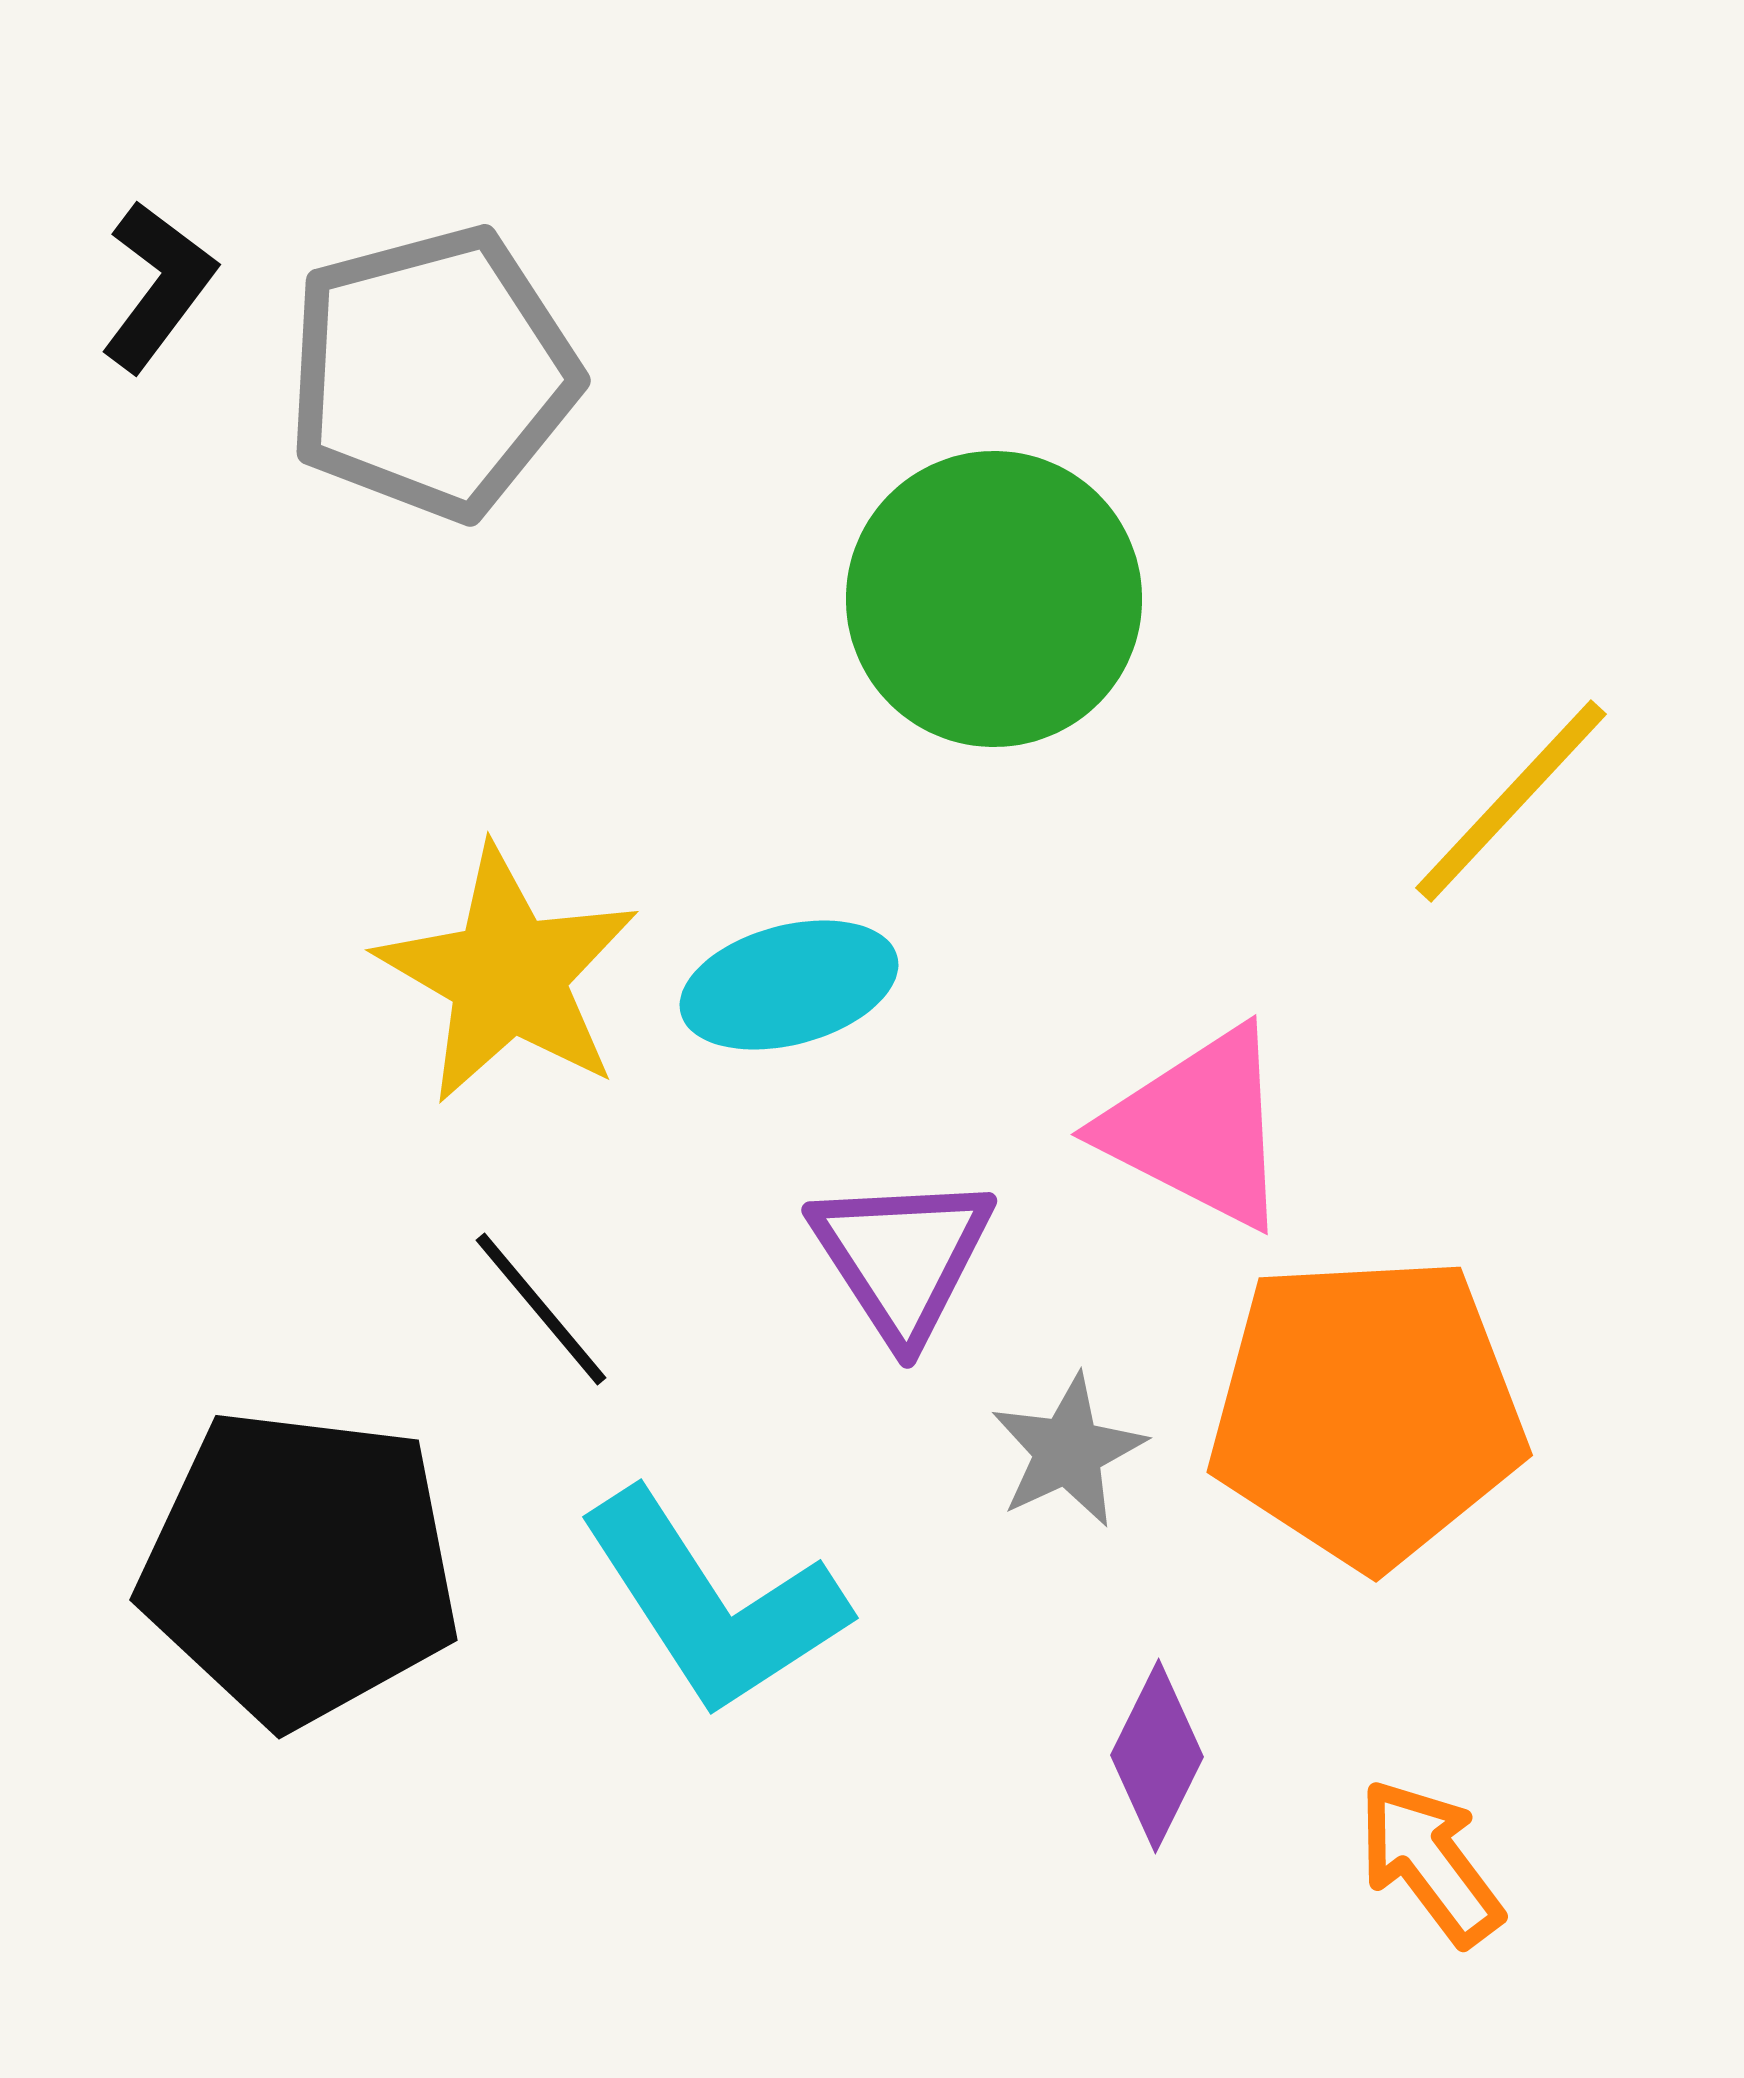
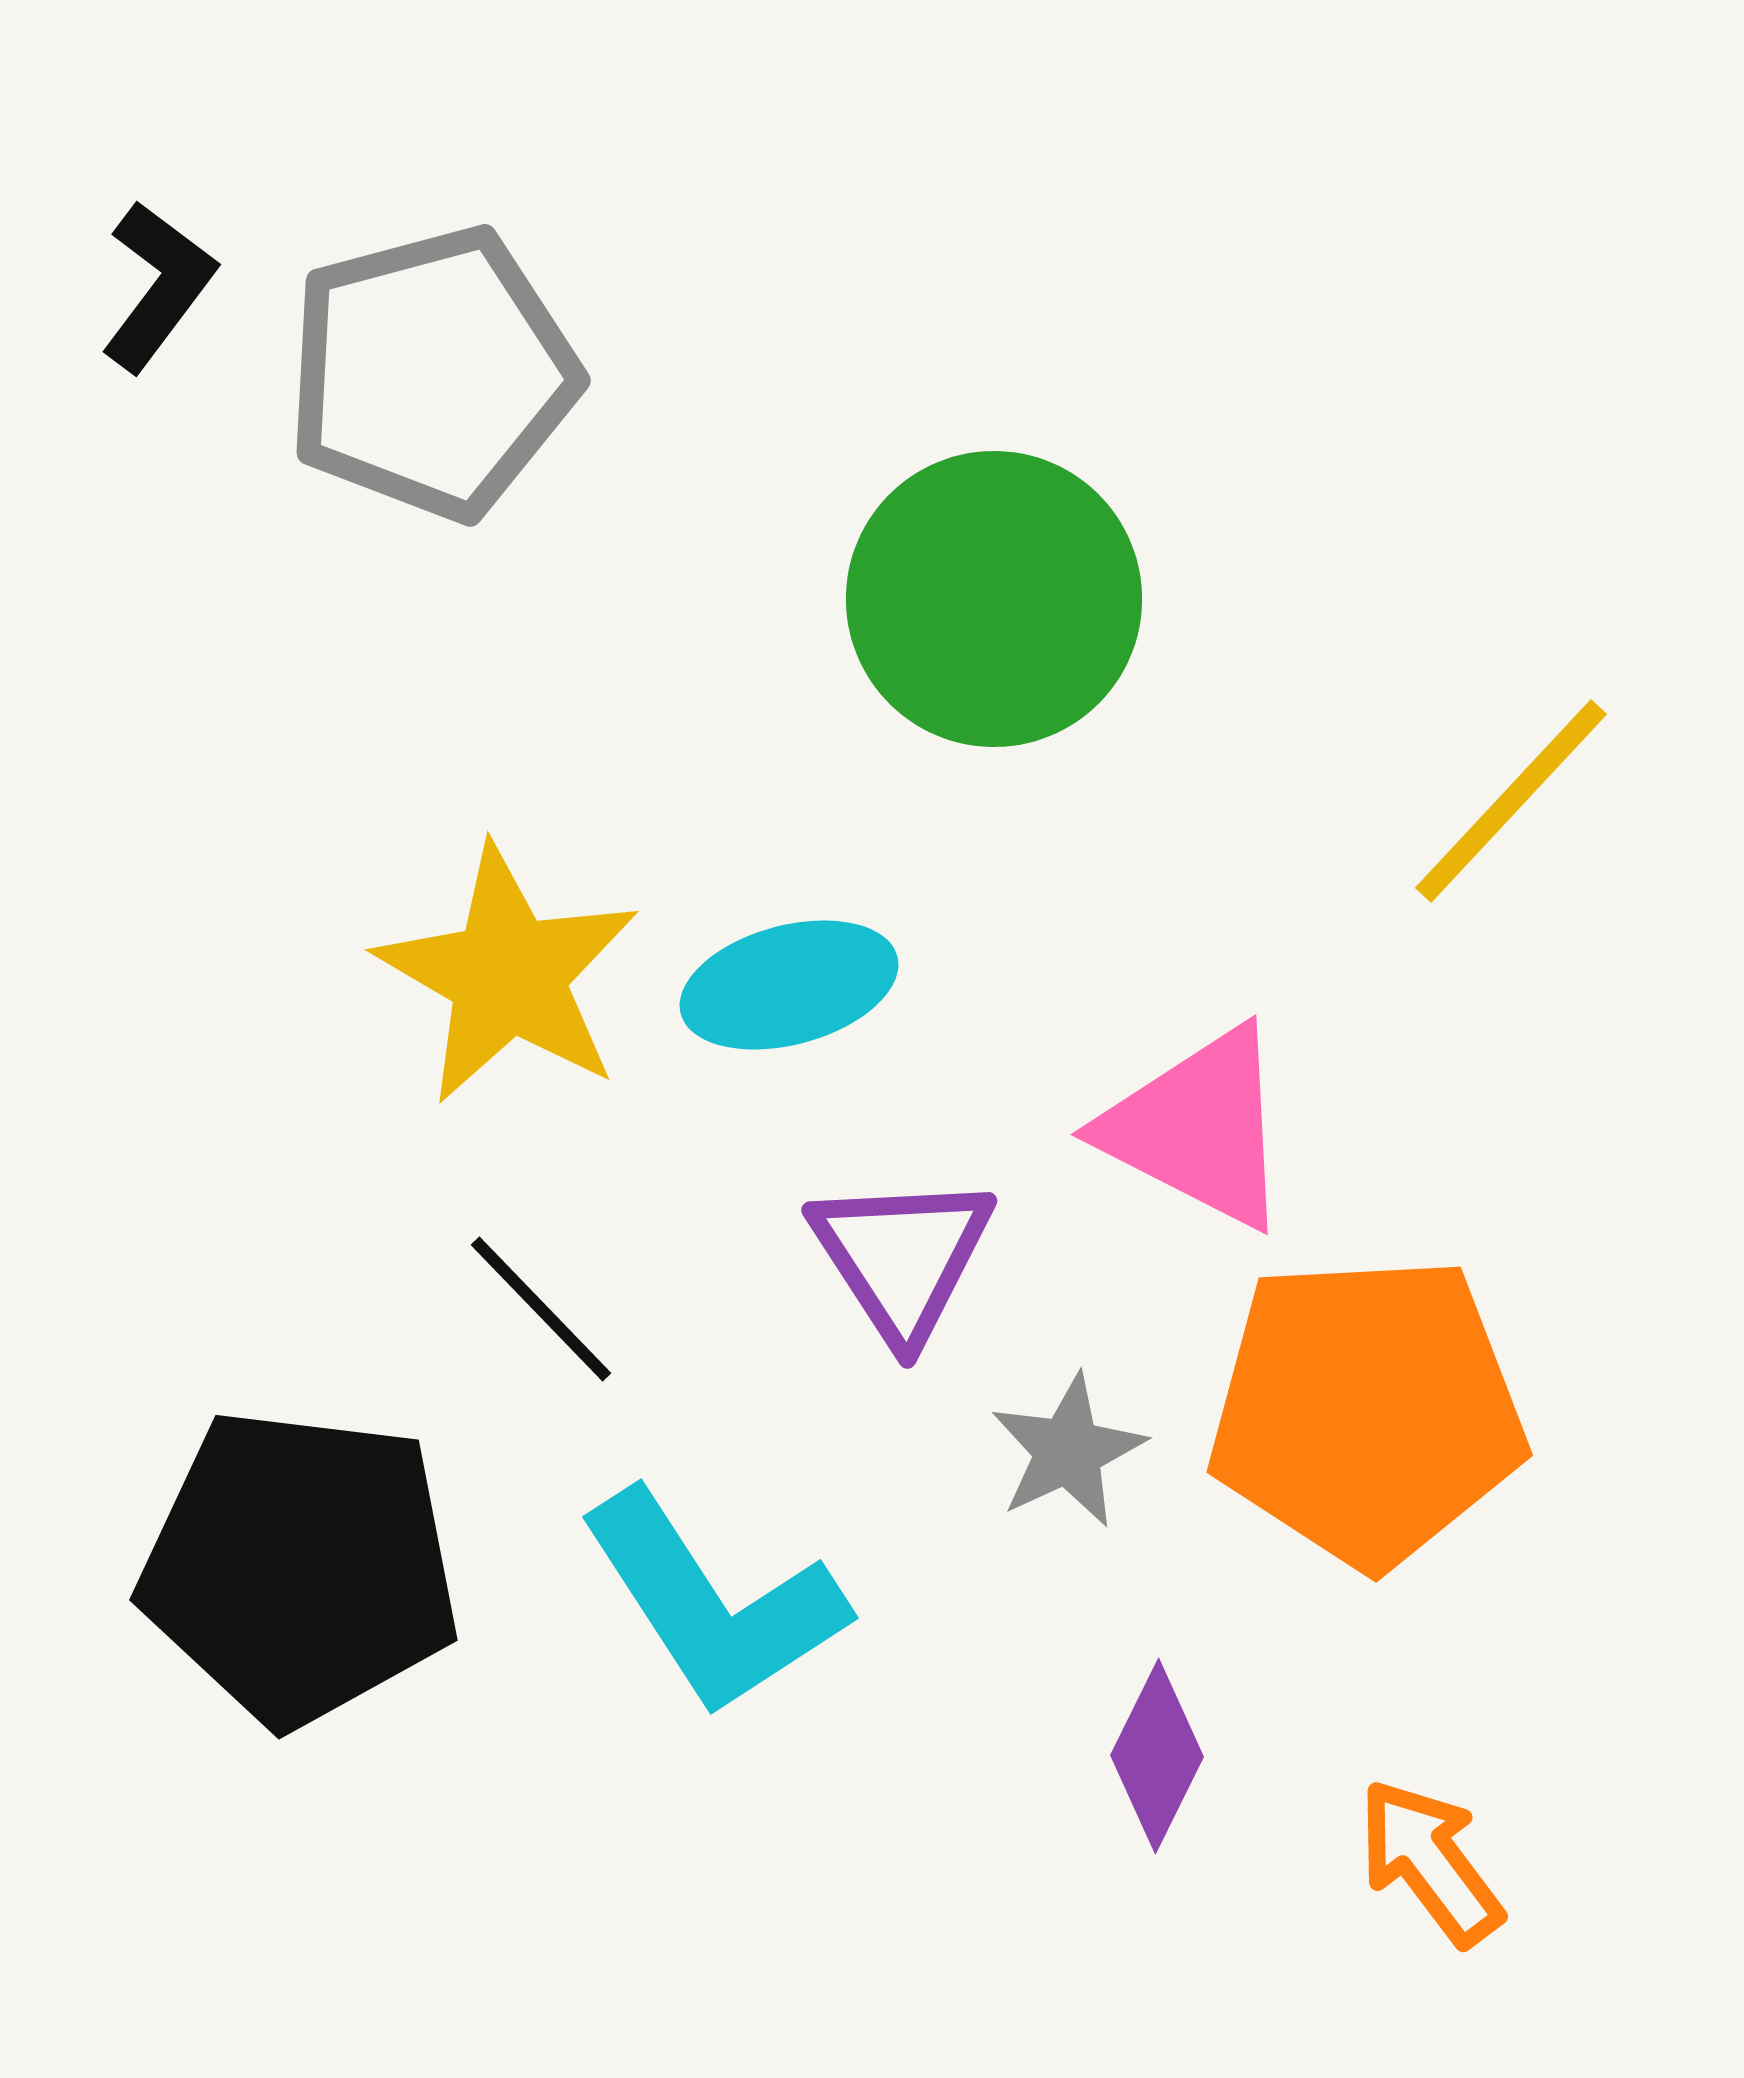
black line: rotated 4 degrees counterclockwise
